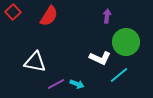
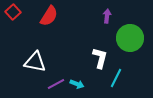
green circle: moved 4 px right, 4 px up
white L-shape: rotated 100 degrees counterclockwise
cyan line: moved 3 px left, 3 px down; rotated 24 degrees counterclockwise
